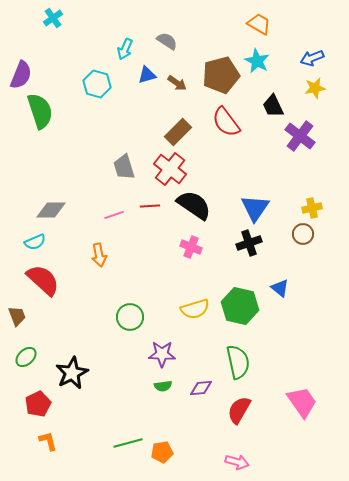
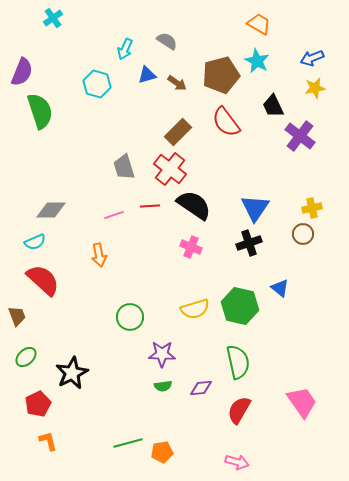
purple semicircle at (21, 75): moved 1 px right, 3 px up
